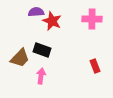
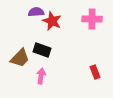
red rectangle: moved 6 px down
